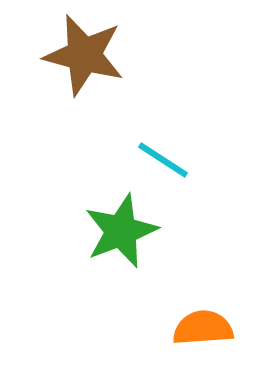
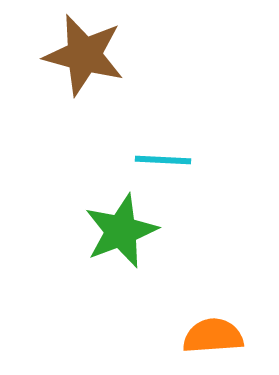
cyan line: rotated 30 degrees counterclockwise
orange semicircle: moved 10 px right, 8 px down
